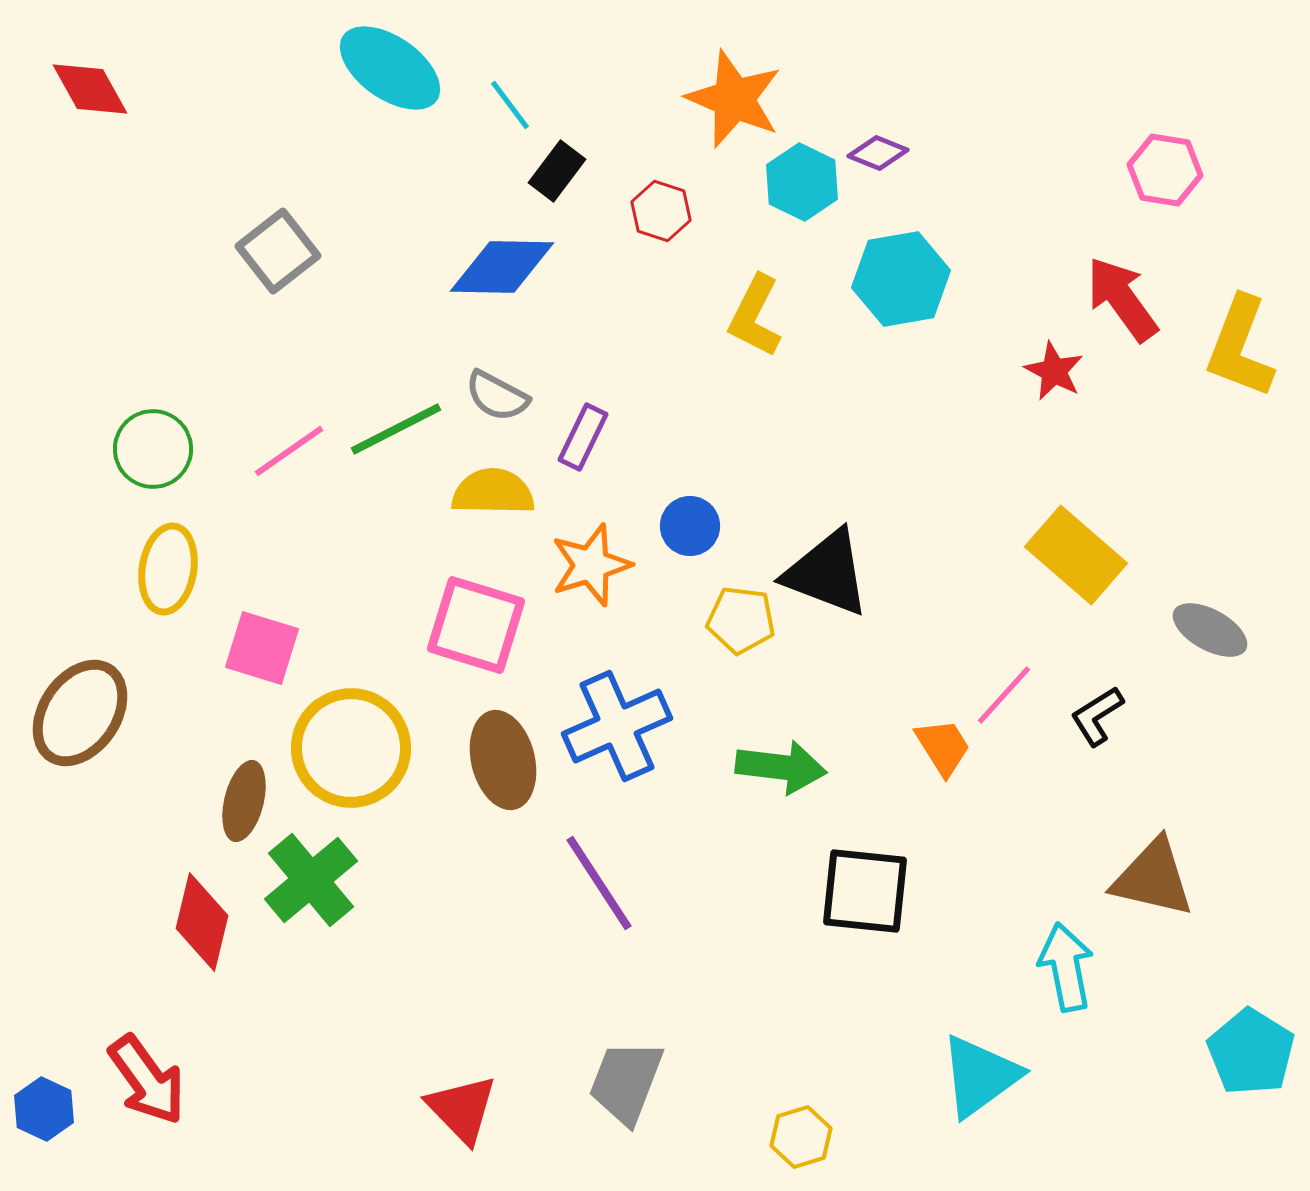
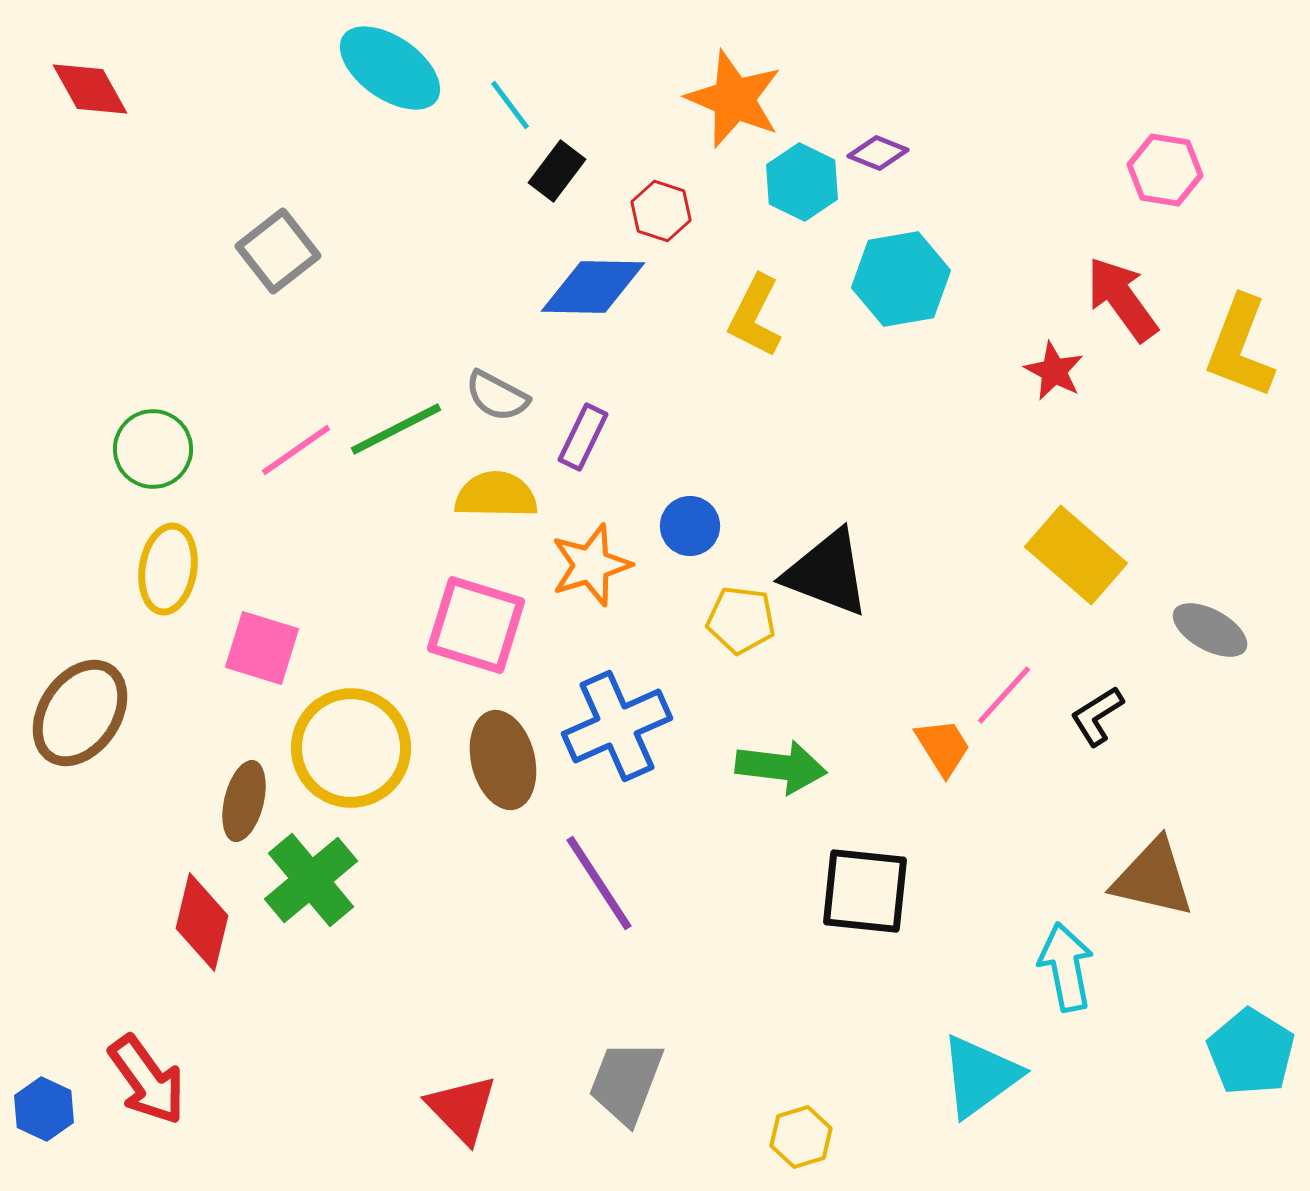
blue diamond at (502, 267): moved 91 px right, 20 px down
pink line at (289, 451): moved 7 px right, 1 px up
yellow semicircle at (493, 492): moved 3 px right, 3 px down
